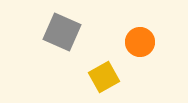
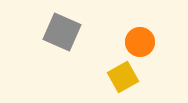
yellow square: moved 19 px right
